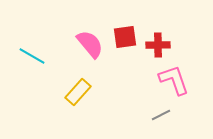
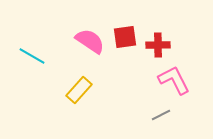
pink semicircle: moved 3 px up; rotated 16 degrees counterclockwise
pink L-shape: rotated 8 degrees counterclockwise
yellow rectangle: moved 1 px right, 2 px up
